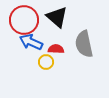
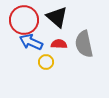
red semicircle: moved 3 px right, 5 px up
